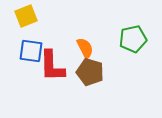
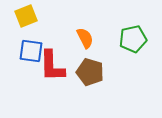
orange semicircle: moved 10 px up
